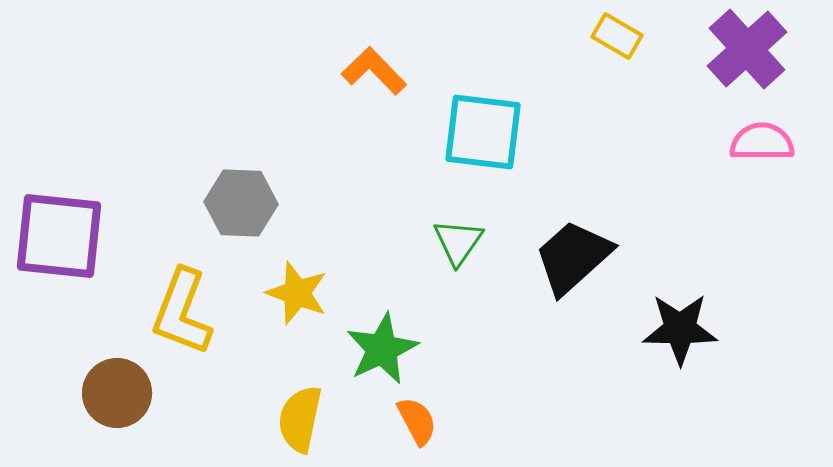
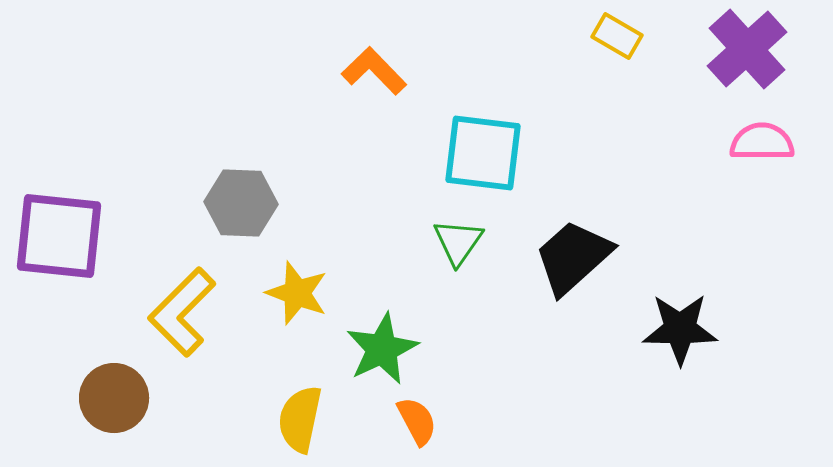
cyan square: moved 21 px down
yellow L-shape: rotated 24 degrees clockwise
brown circle: moved 3 px left, 5 px down
